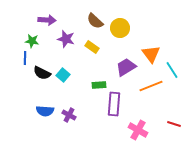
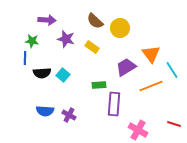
black semicircle: rotated 30 degrees counterclockwise
